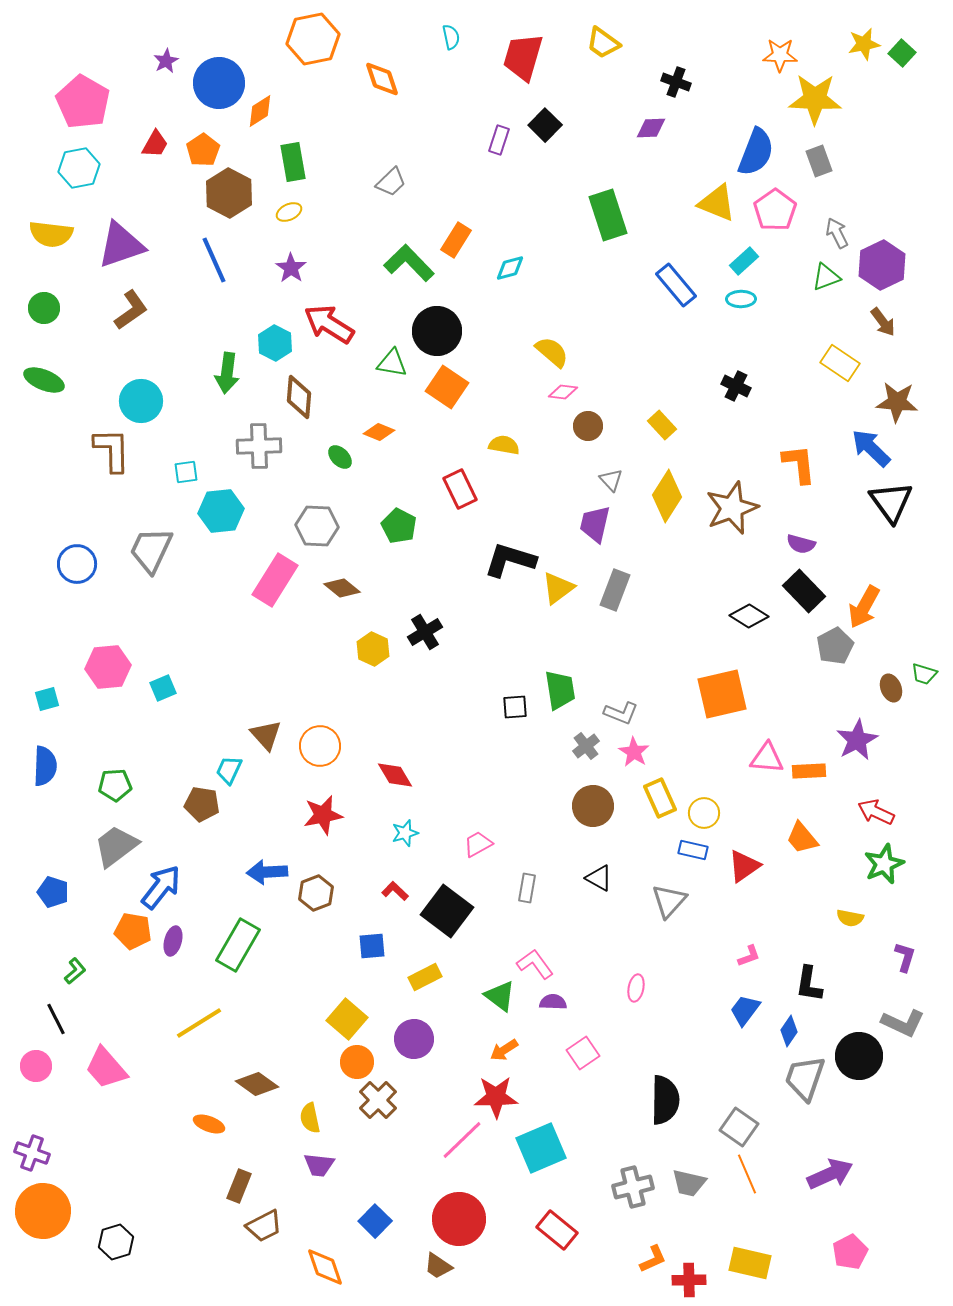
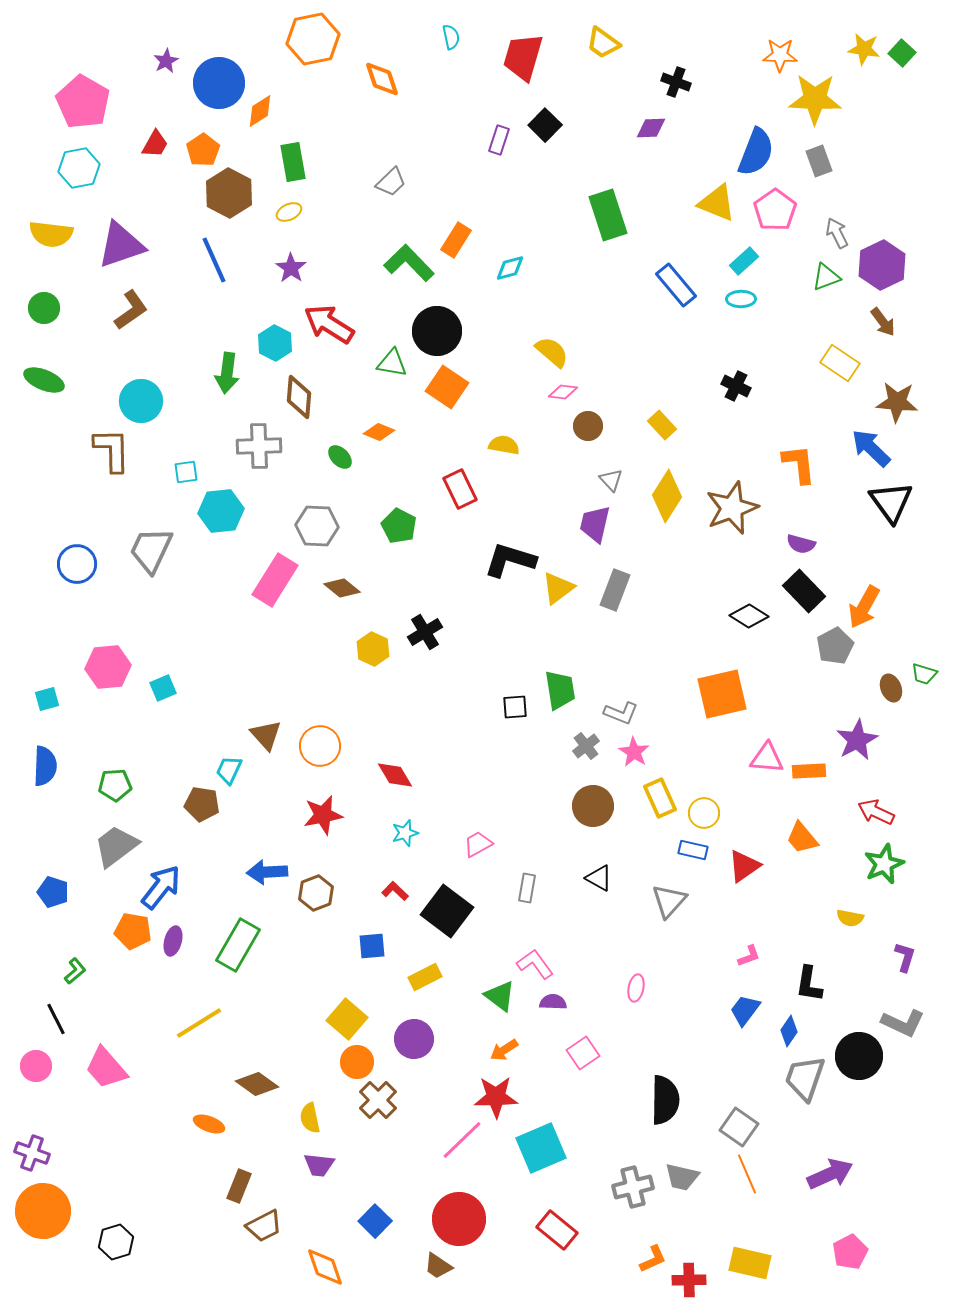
yellow star at (864, 44): moved 5 px down; rotated 20 degrees clockwise
gray trapezoid at (689, 1183): moved 7 px left, 6 px up
